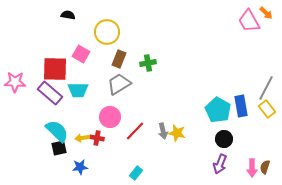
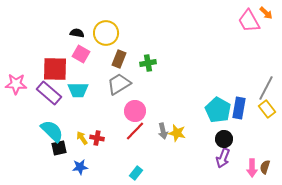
black semicircle: moved 9 px right, 18 px down
yellow circle: moved 1 px left, 1 px down
pink star: moved 1 px right, 2 px down
purple rectangle: moved 1 px left
blue rectangle: moved 2 px left, 2 px down; rotated 20 degrees clockwise
pink circle: moved 25 px right, 6 px up
cyan semicircle: moved 5 px left
yellow arrow: rotated 64 degrees clockwise
purple arrow: moved 3 px right, 6 px up
